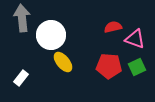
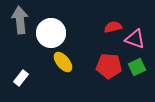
gray arrow: moved 2 px left, 2 px down
white circle: moved 2 px up
